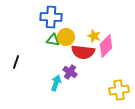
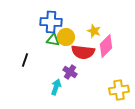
blue cross: moved 5 px down
yellow star: moved 5 px up
black line: moved 9 px right, 2 px up
cyan arrow: moved 4 px down
